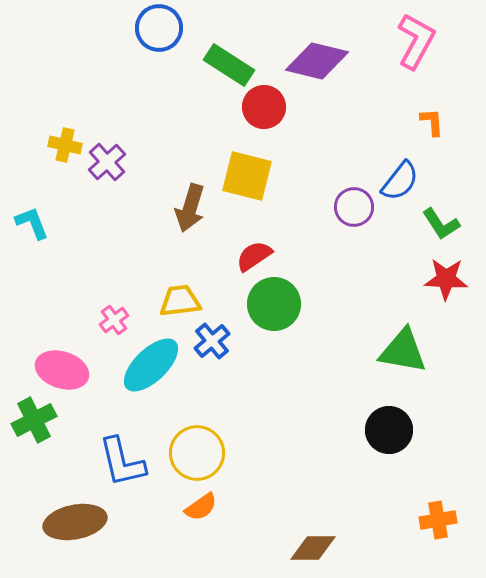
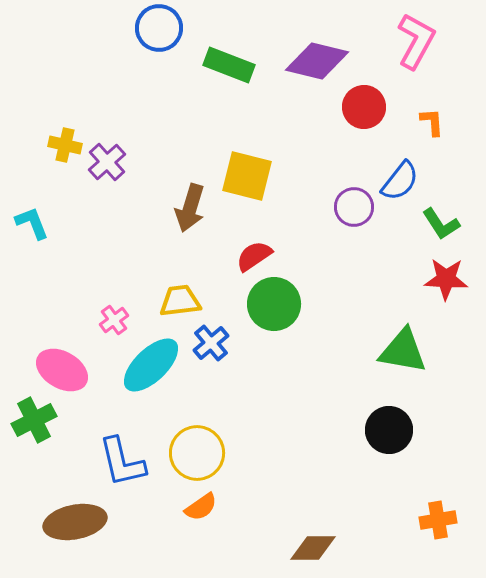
green rectangle: rotated 12 degrees counterclockwise
red circle: moved 100 px right
blue cross: moved 1 px left, 2 px down
pink ellipse: rotated 12 degrees clockwise
